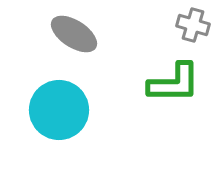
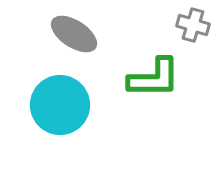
green L-shape: moved 20 px left, 5 px up
cyan circle: moved 1 px right, 5 px up
